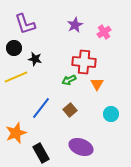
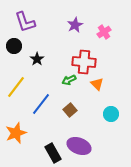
purple L-shape: moved 2 px up
black circle: moved 2 px up
black star: moved 2 px right; rotated 24 degrees clockwise
yellow line: moved 10 px down; rotated 30 degrees counterclockwise
orange triangle: rotated 16 degrees counterclockwise
blue line: moved 4 px up
purple ellipse: moved 2 px left, 1 px up
black rectangle: moved 12 px right
